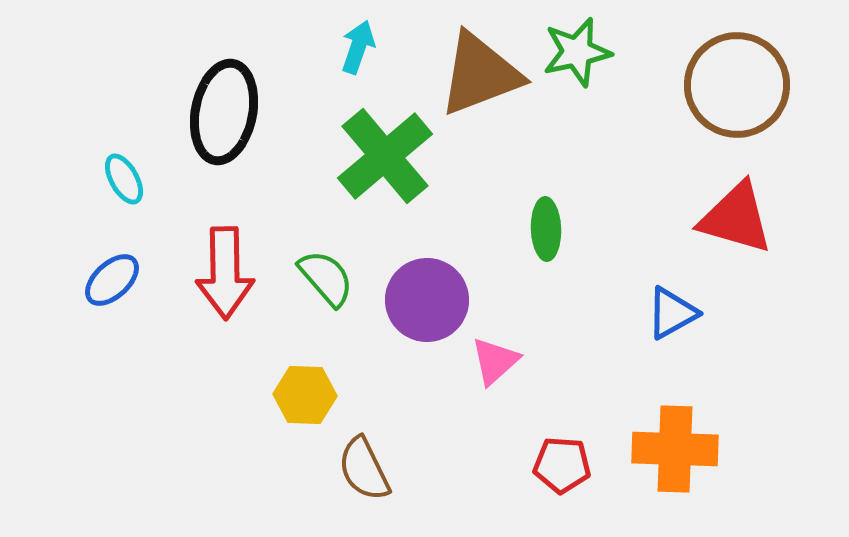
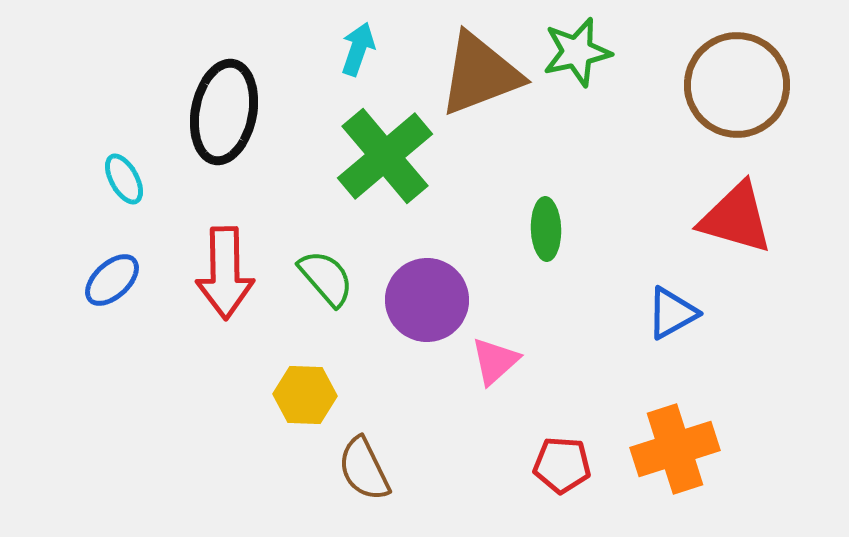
cyan arrow: moved 2 px down
orange cross: rotated 20 degrees counterclockwise
